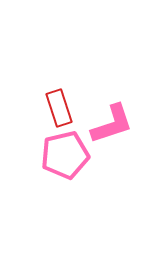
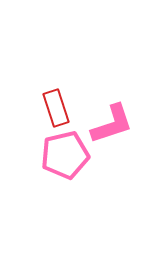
red rectangle: moved 3 px left
